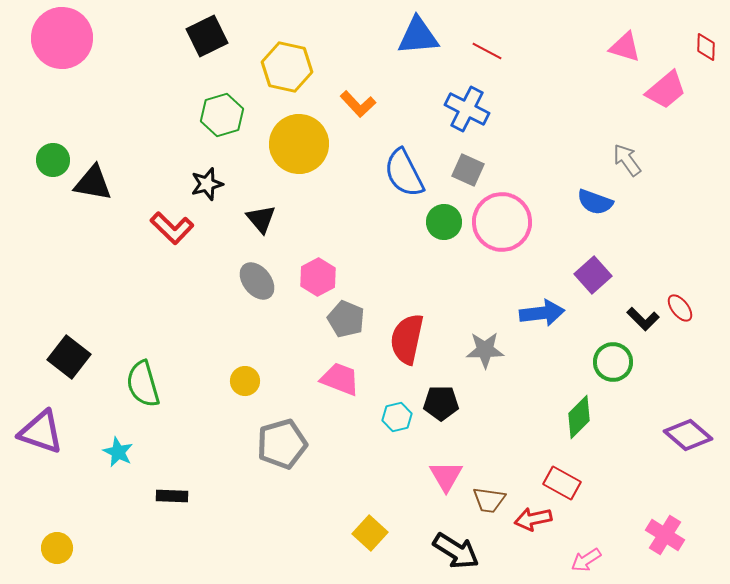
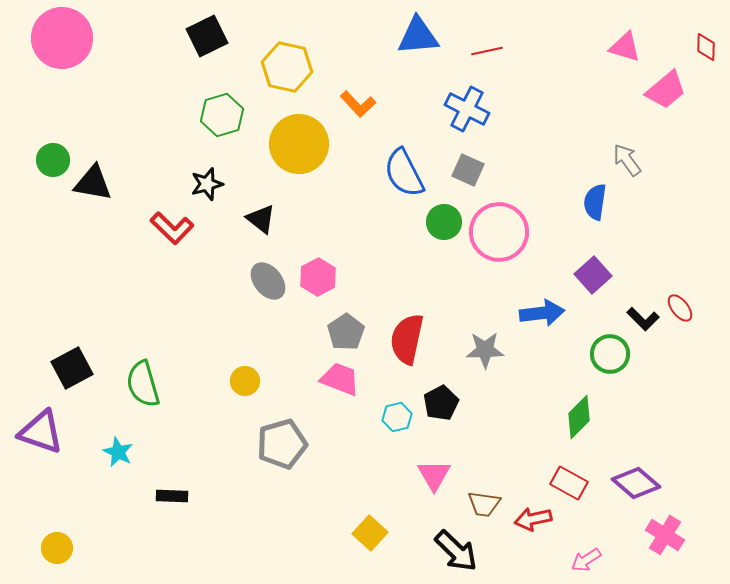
red line at (487, 51): rotated 40 degrees counterclockwise
blue semicircle at (595, 202): rotated 78 degrees clockwise
black triangle at (261, 219): rotated 12 degrees counterclockwise
pink circle at (502, 222): moved 3 px left, 10 px down
gray ellipse at (257, 281): moved 11 px right
gray pentagon at (346, 319): moved 13 px down; rotated 15 degrees clockwise
black square at (69, 357): moved 3 px right, 11 px down; rotated 24 degrees clockwise
green circle at (613, 362): moved 3 px left, 8 px up
black pentagon at (441, 403): rotated 28 degrees counterclockwise
purple diamond at (688, 435): moved 52 px left, 48 px down
pink triangle at (446, 476): moved 12 px left, 1 px up
red rectangle at (562, 483): moved 7 px right
brown trapezoid at (489, 500): moved 5 px left, 4 px down
black arrow at (456, 551): rotated 12 degrees clockwise
